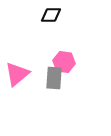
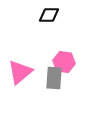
black diamond: moved 2 px left
pink triangle: moved 3 px right, 2 px up
